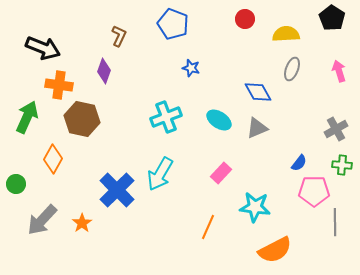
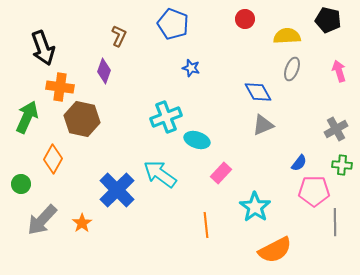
black pentagon: moved 4 px left, 2 px down; rotated 20 degrees counterclockwise
yellow semicircle: moved 1 px right, 2 px down
black arrow: rotated 48 degrees clockwise
orange cross: moved 1 px right, 2 px down
cyan ellipse: moved 22 px left, 20 px down; rotated 15 degrees counterclockwise
gray triangle: moved 6 px right, 3 px up
cyan arrow: rotated 96 degrees clockwise
green circle: moved 5 px right
cyan star: rotated 28 degrees clockwise
orange line: moved 2 px left, 2 px up; rotated 30 degrees counterclockwise
